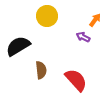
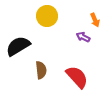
orange arrow: rotated 120 degrees clockwise
red semicircle: moved 1 px right, 3 px up
